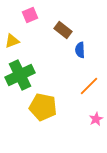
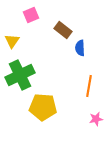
pink square: moved 1 px right
yellow triangle: rotated 35 degrees counterclockwise
blue semicircle: moved 2 px up
orange line: rotated 35 degrees counterclockwise
yellow pentagon: rotated 8 degrees counterclockwise
pink star: rotated 16 degrees clockwise
